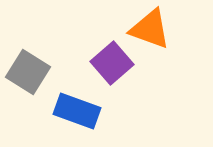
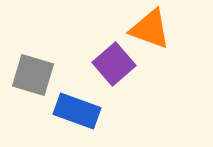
purple square: moved 2 px right, 1 px down
gray square: moved 5 px right, 3 px down; rotated 15 degrees counterclockwise
